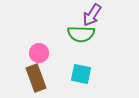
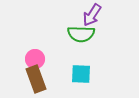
pink circle: moved 4 px left, 6 px down
cyan square: rotated 10 degrees counterclockwise
brown rectangle: moved 1 px down
